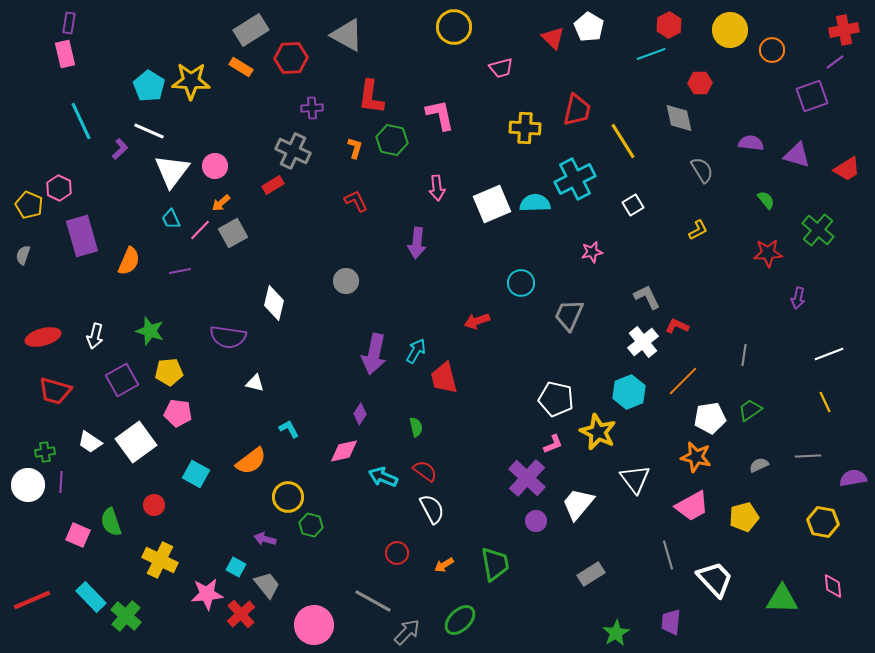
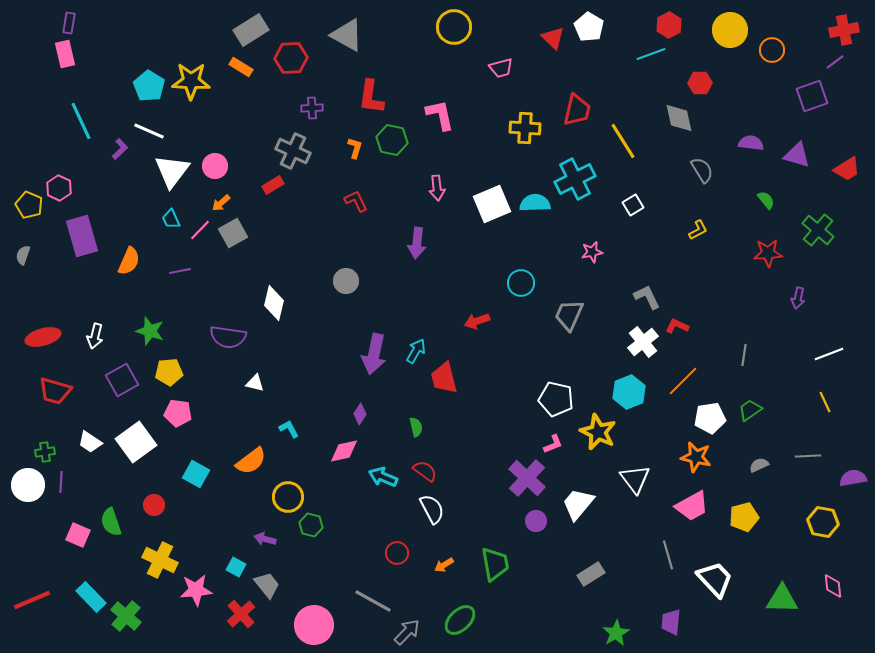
pink star at (207, 594): moved 11 px left, 4 px up
